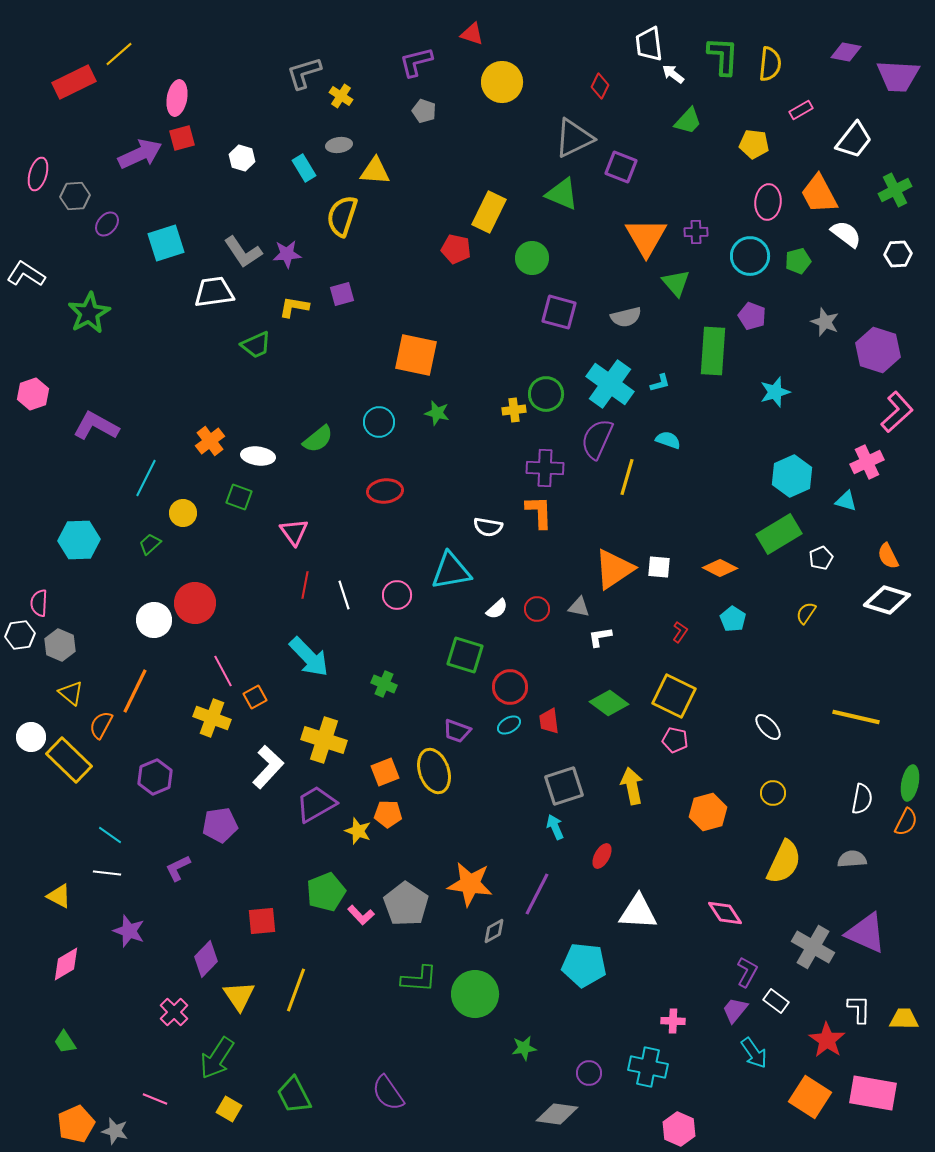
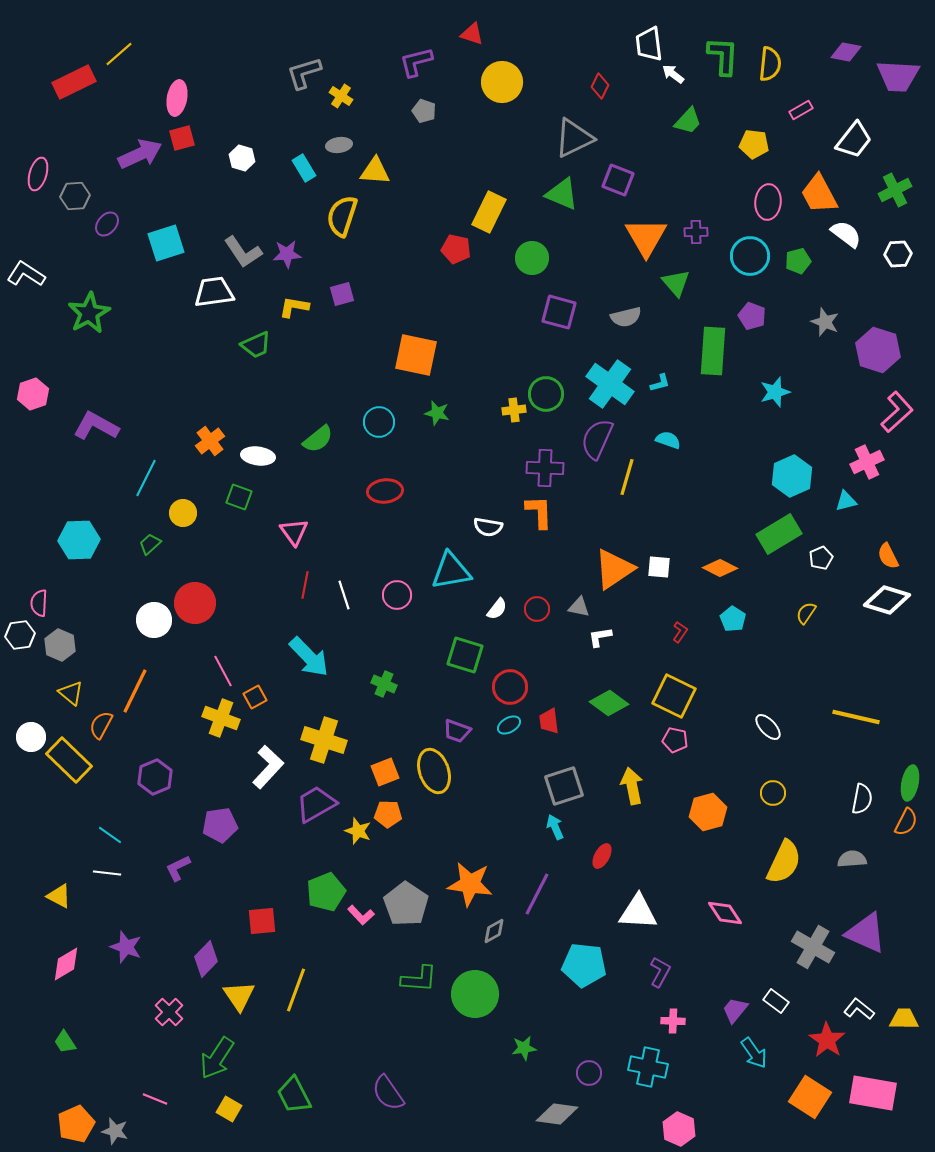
purple square at (621, 167): moved 3 px left, 13 px down
cyan triangle at (846, 501): rotated 30 degrees counterclockwise
white semicircle at (497, 609): rotated 10 degrees counterclockwise
yellow cross at (212, 718): moved 9 px right
purple star at (129, 931): moved 3 px left, 16 px down
purple L-shape at (747, 972): moved 87 px left
white L-shape at (859, 1009): rotated 52 degrees counterclockwise
pink cross at (174, 1012): moved 5 px left
